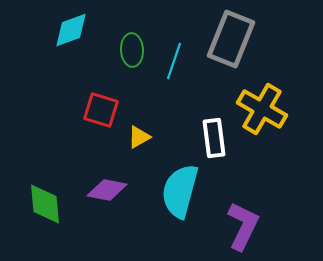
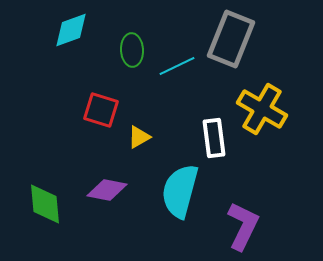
cyan line: moved 3 px right, 5 px down; rotated 45 degrees clockwise
